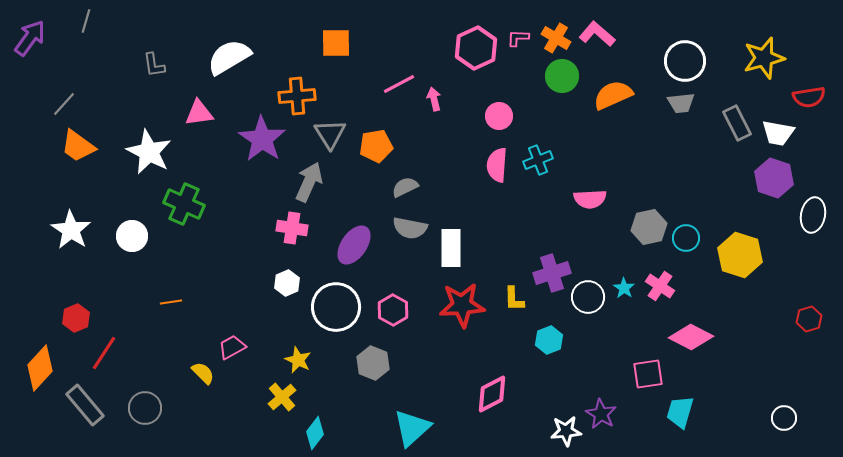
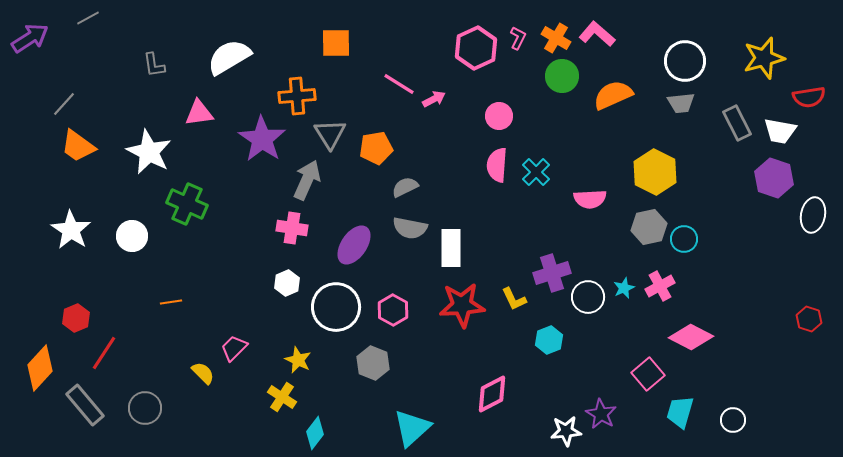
gray line at (86, 21): moved 2 px right, 3 px up; rotated 45 degrees clockwise
purple arrow at (30, 38): rotated 21 degrees clockwise
pink L-shape at (518, 38): rotated 115 degrees clockwise
pink line at (399, 84): rotated 60 degrees clockwise
pink arrow at (434, 99): rotated 75 degrees clockwise
white trapezoid at (778, 133): moved 2 px right, 2 px up
orange pentagon at (376, 146): moved 2 px down
cyan cross at (538, 160): moved 2 px left, 12 px down; rotated 24 degrees counterclockwise
gray arrow at (309, 182): moved 2 px left, 2 px up
green cross at (184, 204): moved 3 px right
cyan circle at (686, 238): moved 2 px left, 1 px down
yellow hexagon at (740, 255): moved 85 px left, 83 px up; rotated 9 degrees clockwise
pink cross at (660, 286): rotated 28 degrees clockwise
cyan star at (624, 288): rotated 15 degrees clockwise
yellow L-shape at (514, 299): rotated 24 degrees counterclockwise
red hexagon at (809, 319): rotated 25 degrees counterclockwise
pink trapezoid at (232, 347): moved 2 px right, 1 px down; rotated 16 degrees counterclockwise
pink square at (648, 374): rotated 32 degrees counterclockwise
yellow cross at (282, 397): rotated 16 degrees counterclockwise
white circle at (784, 418): moved 51 px left, 2 px down
